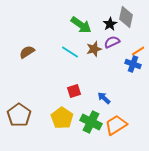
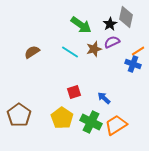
brown semicircle: moved 5 px right
red square: moved 1 px down
